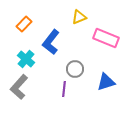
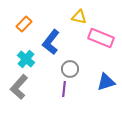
yellow triangle: rotated 35 degrees clockwise
pink rectangle: moved 5 px left
gray circle: moved 5 px left
